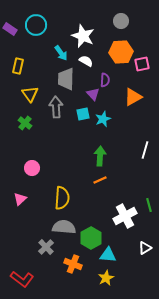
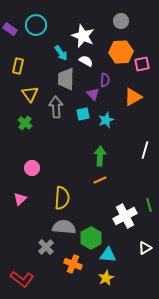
cyan star: moved 3 px right, 1 px down
